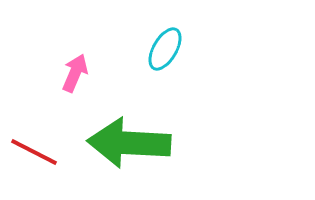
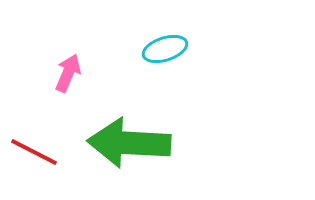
cyan ellipse: rotated 42 degrees clockwise
pink arrow: moved 7 px left
